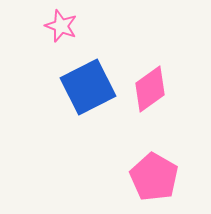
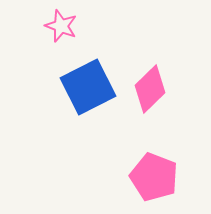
pink diamond: rotated 9 degrees counterclockwise
pink pentagon: rotated 9 degrees counterclockwise
